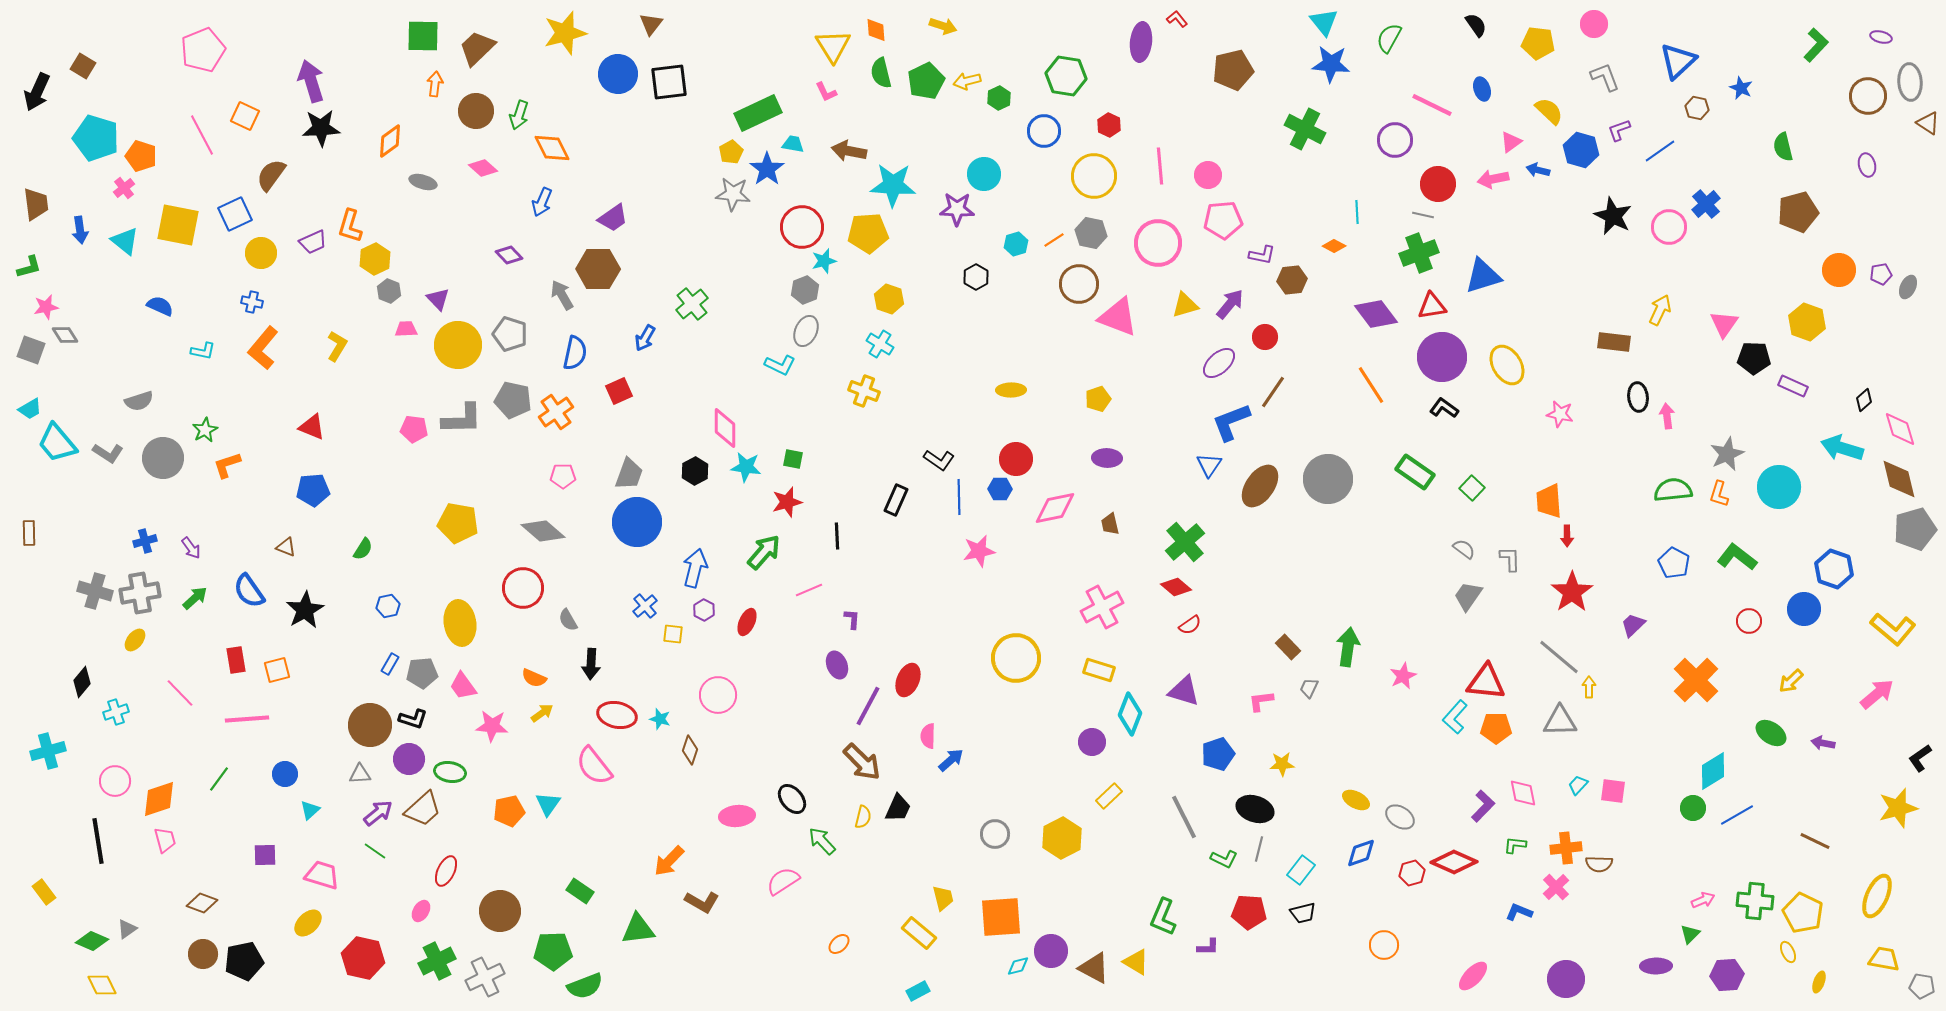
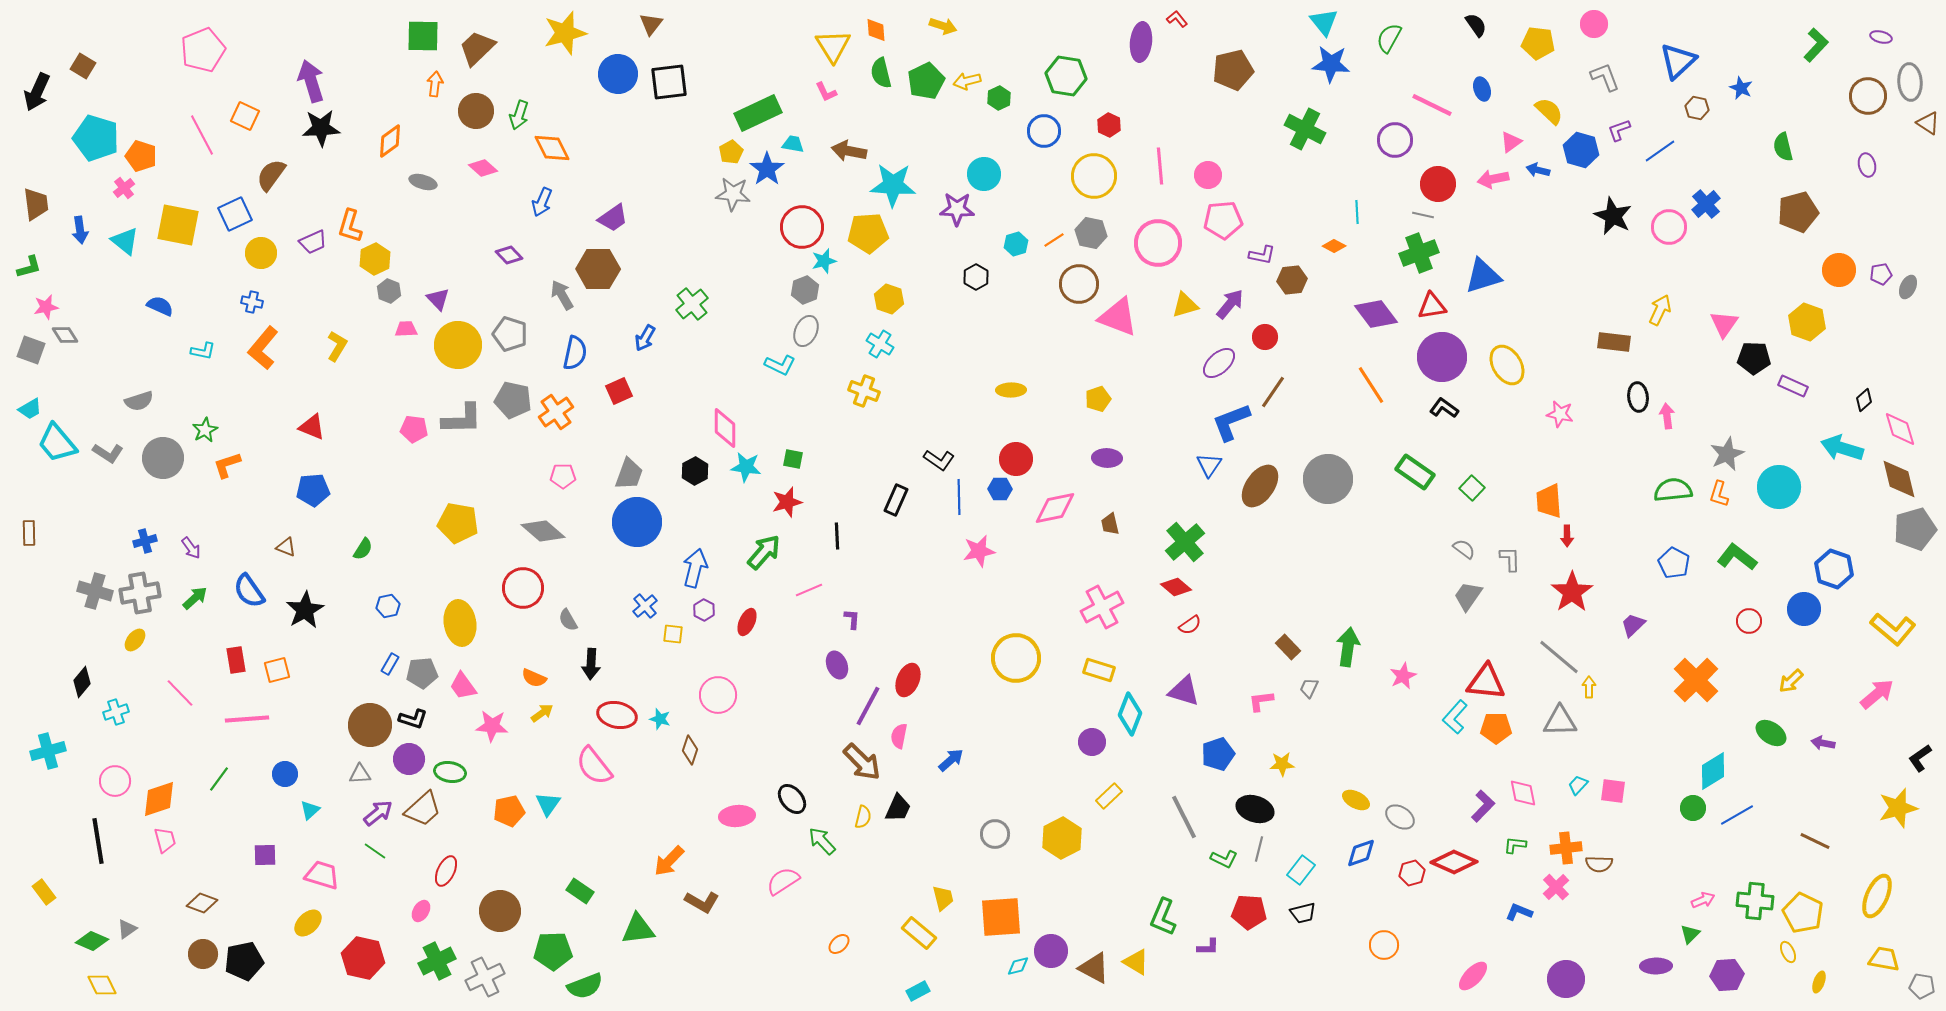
pink semicircle at (928, 736): moved 29 px left; rotated 10 degrees clockwise
